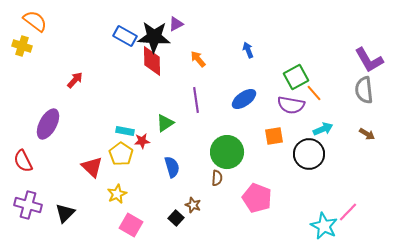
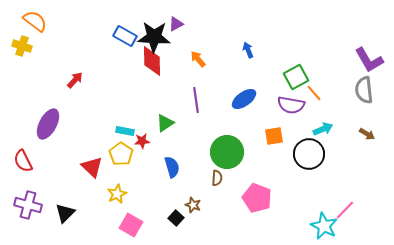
pink line: moved 3 px left, 2 px up
